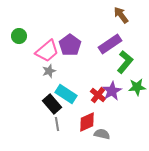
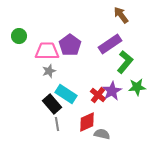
pink trapezoid: rotated 140 degrees counterclockwise
